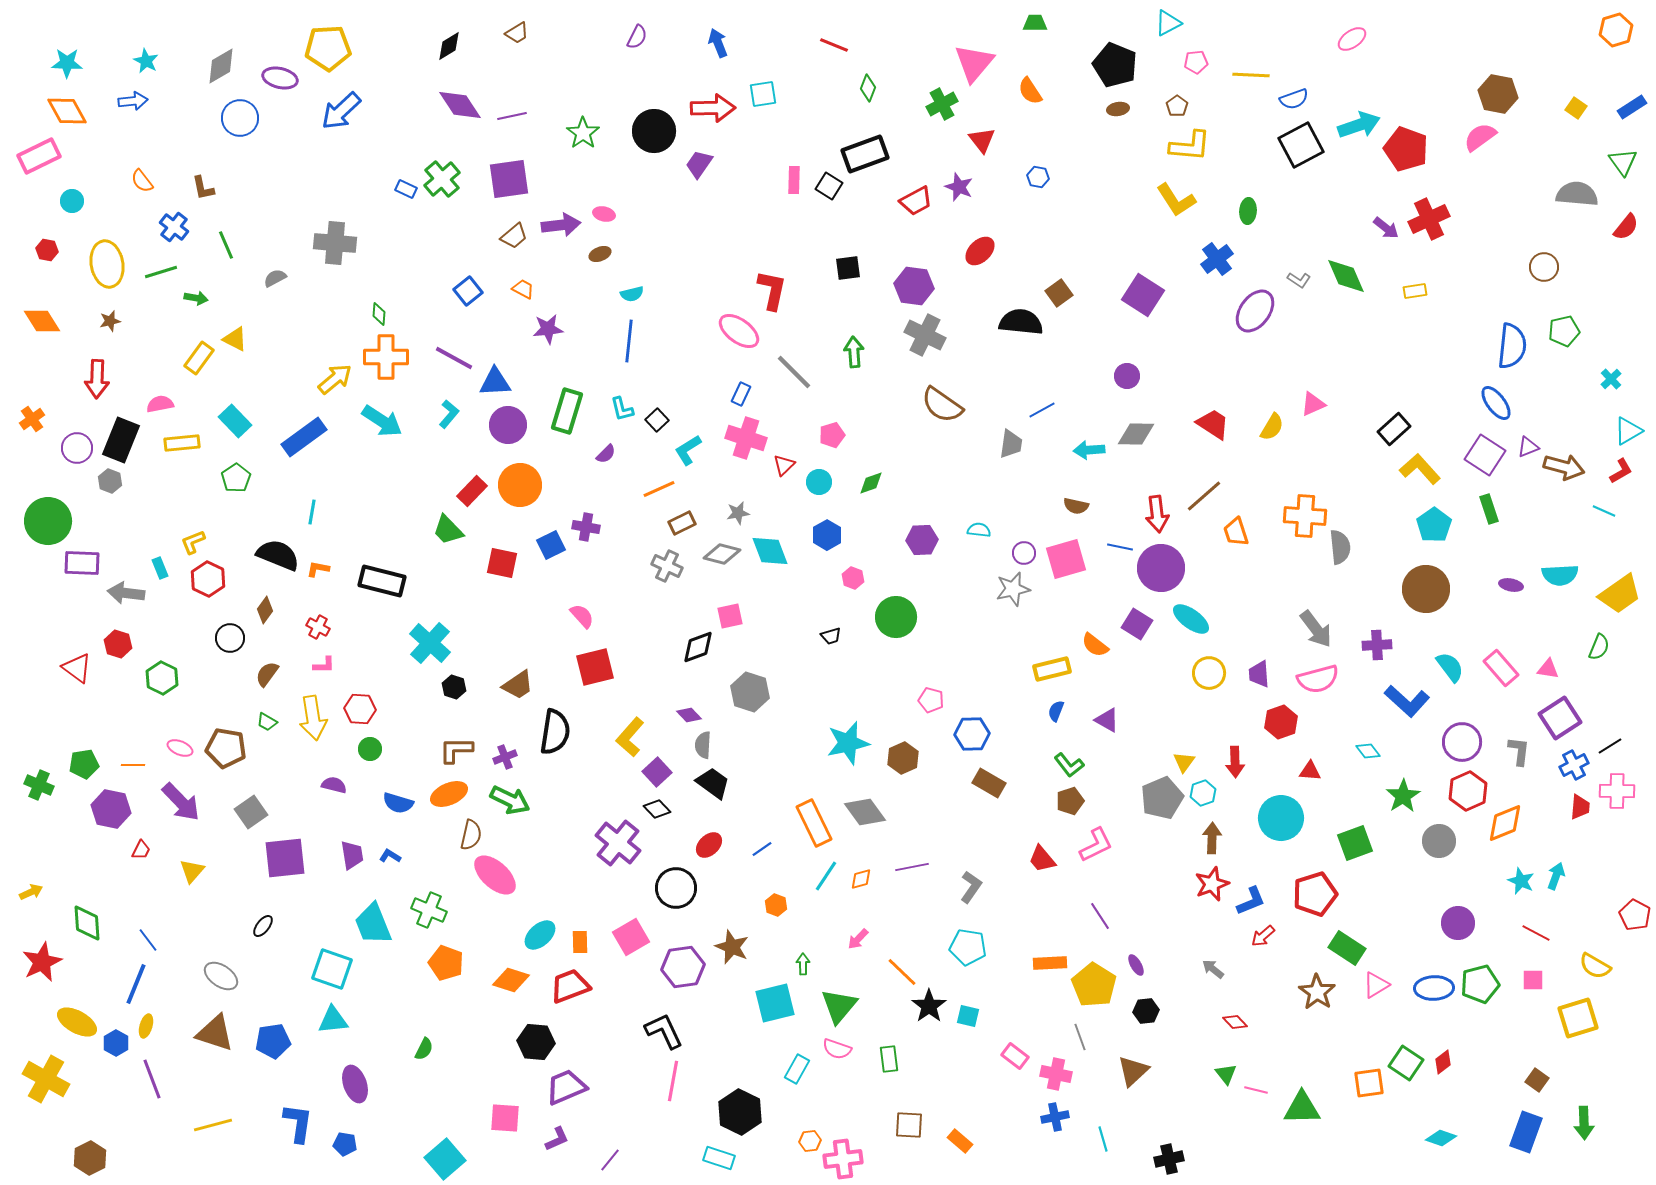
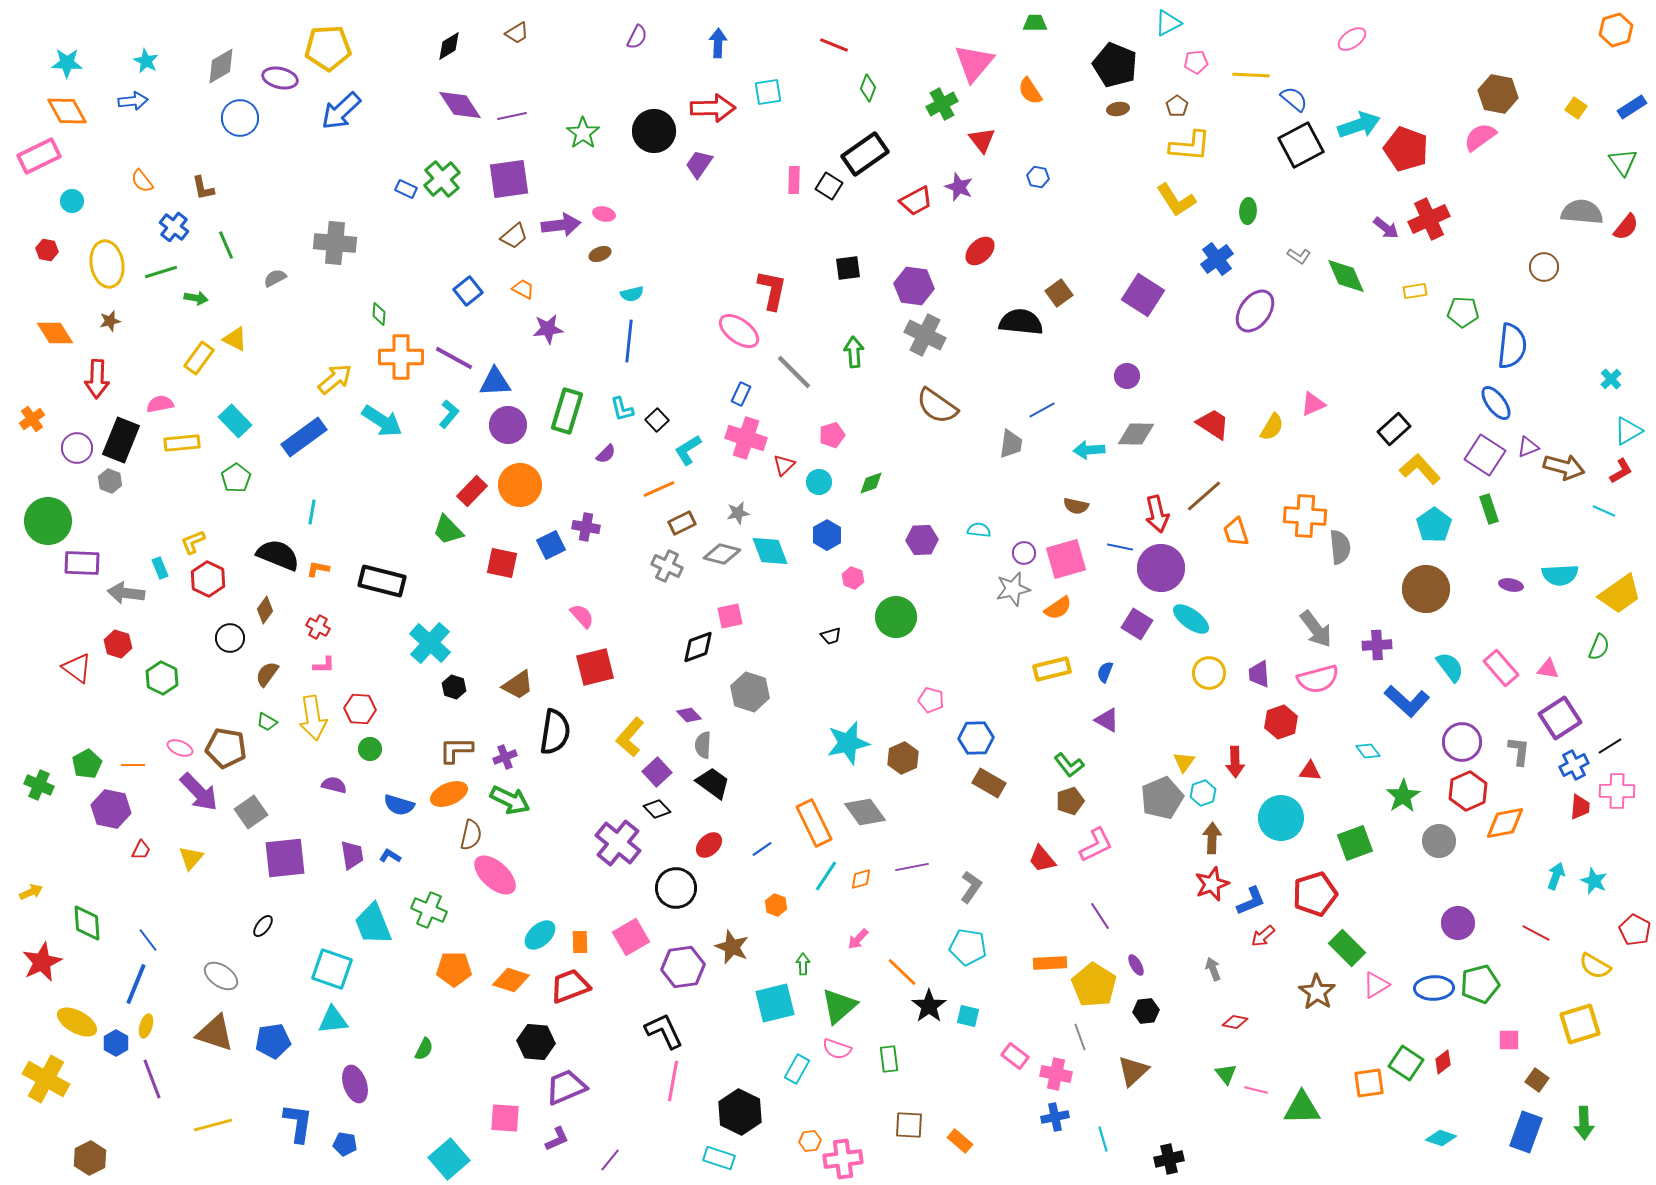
blue arrow at (718, 43): rotated 24 degrees clockwise
cyan square at (763, 94): moved 5 px right, 2 px up
blue semicircle at (1294, 99): rotated 120 degrees counterclockwise
black rectangle at (865, 154): rotated 15 degrees counterclockwise
gray semicircle at (1577, 194): moved 5 px right, 18 px down
gray L-shape at (1299, 280): moved 24 px up
orange diamond at (42, 321): moved 13 px right, 12 px down
green pentagon at (1564, 331): moved 101 px left, 19 px up; rotated 16 degrees clockwise
orange cross at (386, 357): moved 15 px right
brown semicircle at (942, 405): moved 5 px left, 1 px down
red arrow at (1157, 514): rotated 6 degrees counterclockwise
orange semicircle at (1095, 645): moved 37 px left, 37 px up; rotated 72 degrees counterclockwise
blue semicircle at (1056, 711): moved 49 px right, 39 px up
blue hexagon at (972, 734): moved 4 px right, 4 px down
green pentagon at (84, 764): moved 3 px right; rotated 20 degrees counterclockwise
purple arrow at (181, 802): moved 18 px right, 10 px up
blue semicircle at (398, 803): moved 1 px right, 2 px down
orange diamond at (1505, 823): rotated 12 degrees clockwise
yellow triangle at (192, 871): moved 1 px left, 13 px up
cyan star at (1521, 881): moved 73 px right
red pentagon at (1635, 915): moved 15 px down
green rectangle at (1347, 948): rotated 12 degrees clockwise
orange pentagon at (446, 963): moved 8 px right, 6 px down; rotated 20 degrees counterclockwise
gray arrow at (1213, 969): rotated 30 degrees clockwise
pink square at (1533, 980): moved 24 px left, 60 px down
green triangle at (839, 1006): rotated 9 degrees clockwise
yellow square at (1578, 1018): moved 2 px right, 6 px down
red diamond at (1235, 1022): rotated 35 degrees counterclockwise
cyan square at (445, 1159): moved 4 px right
